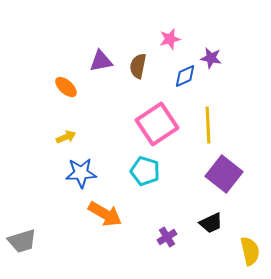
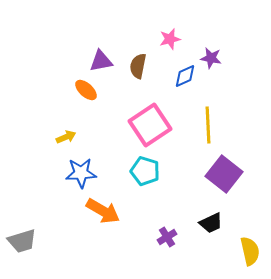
orange ellipse: moved 20 px right, 3 px down
pink square: moved 7 px left, 1 px down
orange arrow: moved 2 px left, 3 px up
